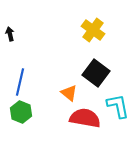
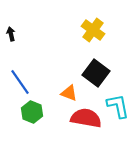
black arrow: moved 1 px right
blue line: rotated 48 degrees counterclockwise
orange triangle: rotated 18 degrees counterclockwise
green hexagon: moved 11 px right
red semicircle: moved 1 px right
